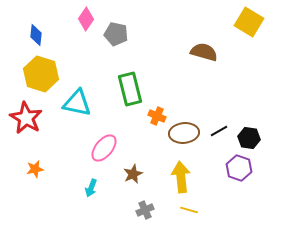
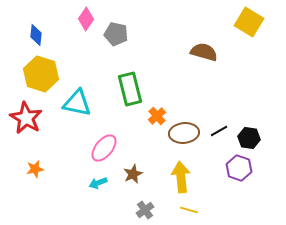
orange cross: rotated 24 degrees clockwise
cyan arrow: moved 7 px right, 5 px up; rotated 48 degrees clockwise
gray cross: rotated 12 degrees counterclockwise
